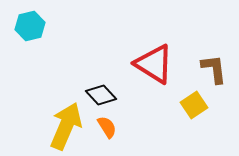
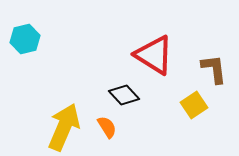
cyan hexagon: moved 5 px left, 13 px down
red triangle: moved 9 px up
black diamond: moved 23 px right
yellow arrow: moved 2 px left, 1 px down
